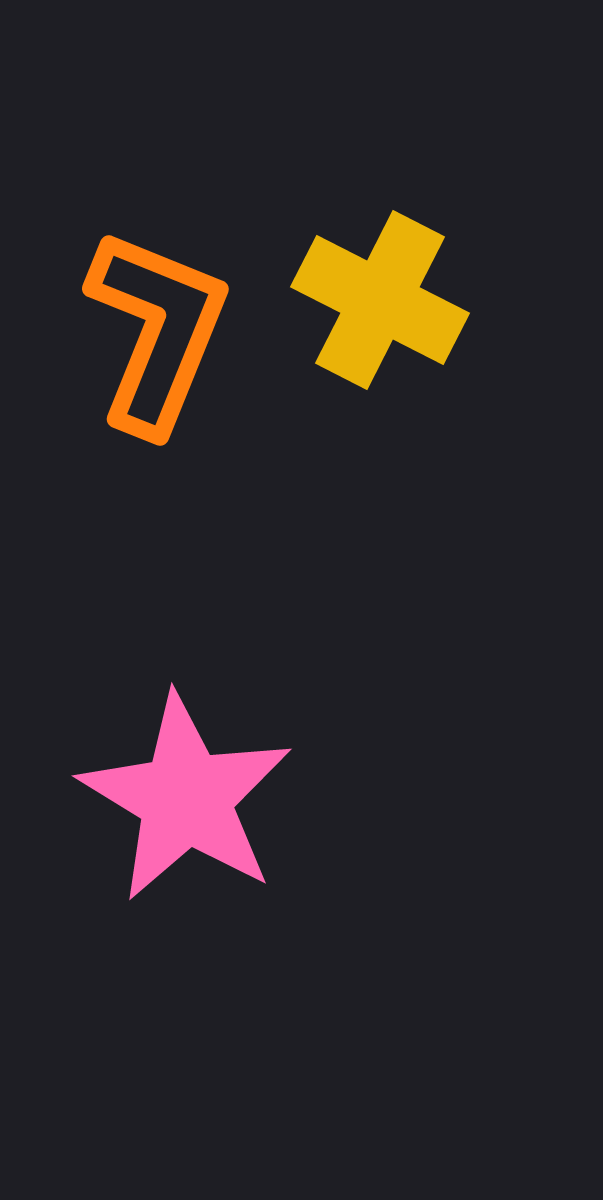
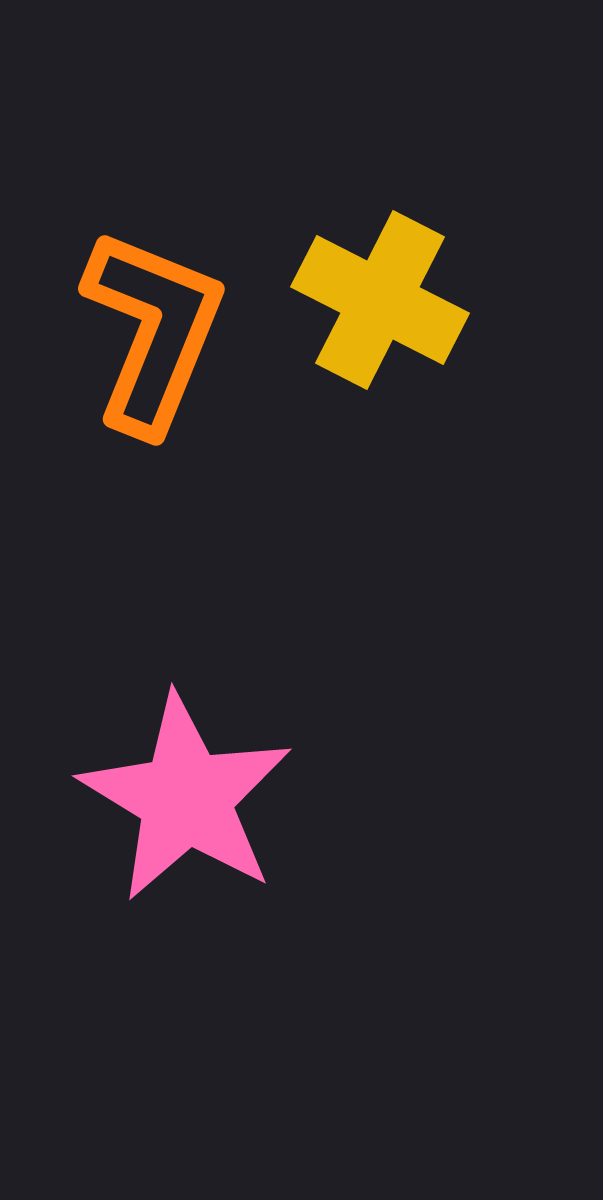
orange L-shape: moved 4 px left
